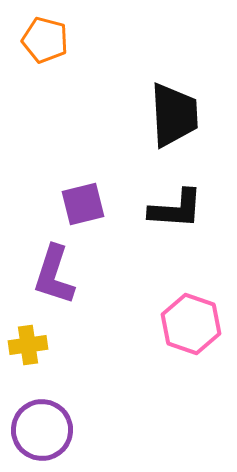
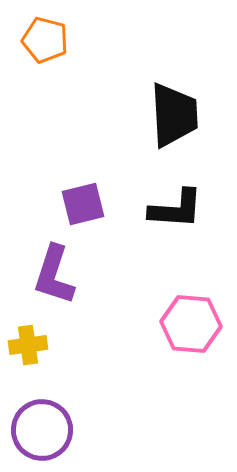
pink hexagon: rotated 14 degrees counterclockwise
